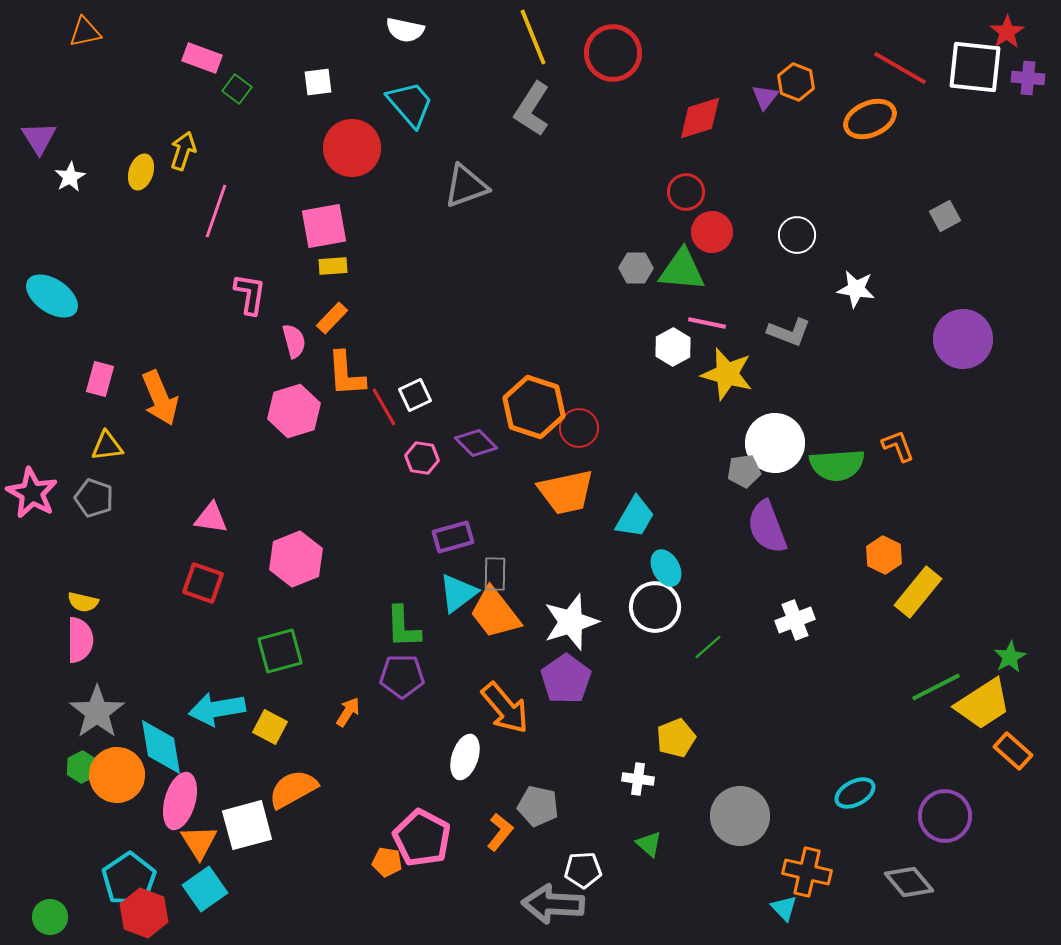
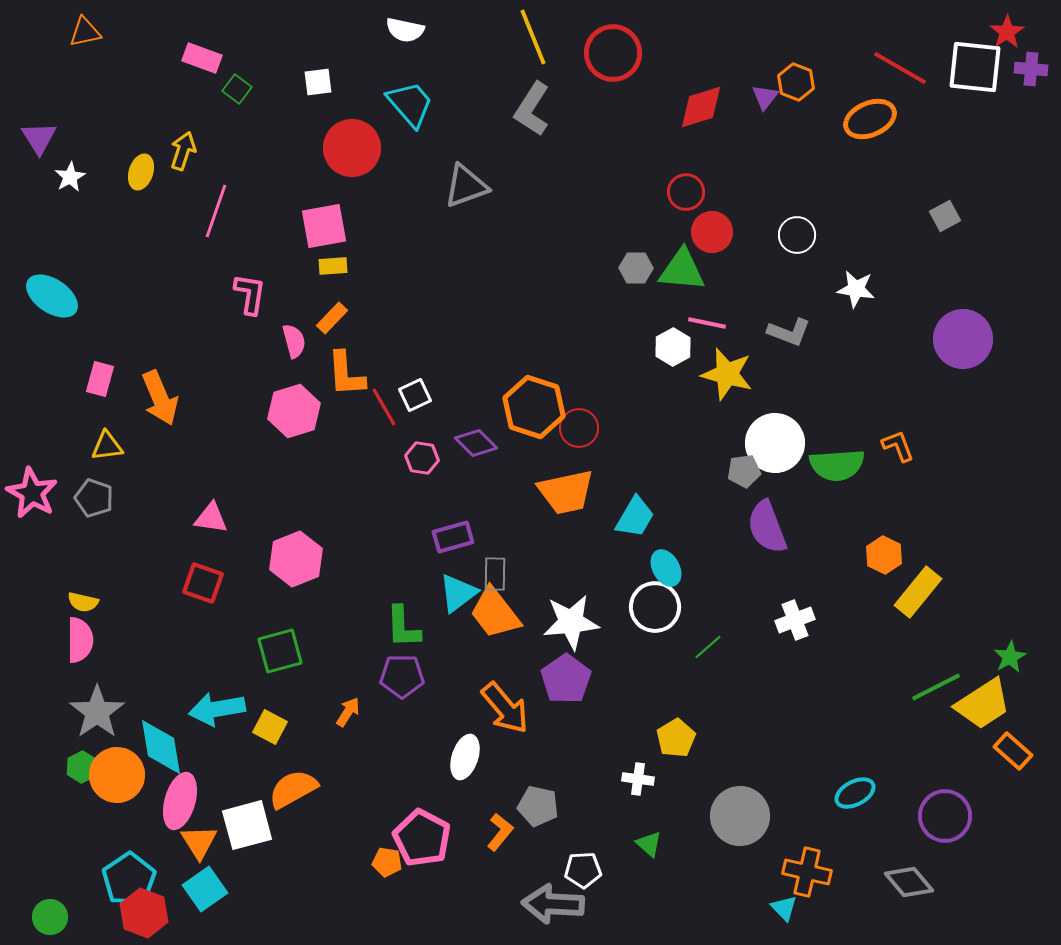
purple cross at (1028, 78): moved 3 px right, 9 px up
red diamond at (700, 118): moved 1 px right, 11 px up
white star at (571, 622): rotated 12 degrees clockwise
yellow pentagon at (676, 738): rotated 9 degrees counterclockwise
